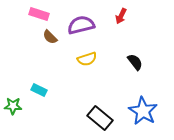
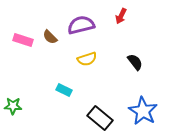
pink rectangle: moved 16 px left, 26 px down
cyan rectangle: moved 25 px right
